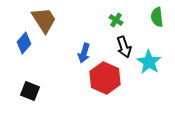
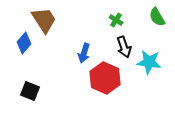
green semicircle: rotated 24 degrees counterclockwise
cyan star: rotated 25 degrees counterclockwise
